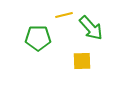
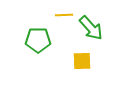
yellow line: rotated 12 degrees clockwise
green pentagon: moved 2 px down
